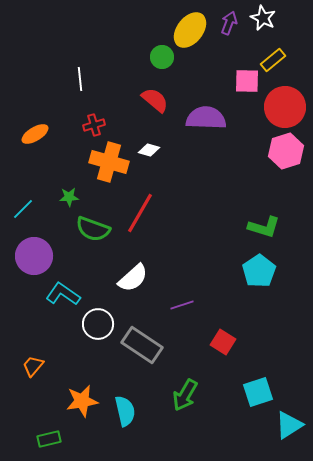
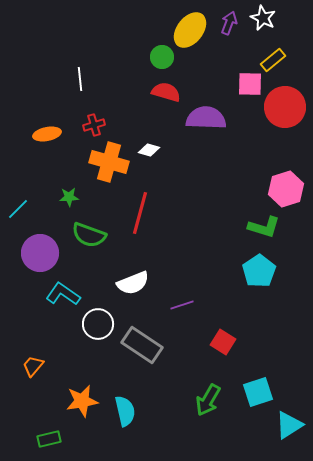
pink square: moved 3 px right, 3 px down
red semicircle: moved 11 px right, 8 px up; rotated 24 degrees counterclockwise
orange ellipse: moved 12 px right; rotated 20 degrees clockwise
pink hexagon: moved 38 px down
cyan line: moved 5 px left
red line: rotated 15 degrees counterclockwise
green semicircle: moved 4 px left, 6 px down
purple circle: moved 6 px right, 3 px up
white semicircle: moved 5 px down; rotated 20 degrees clockwise
green arrow: moved 23 px right, 5 px down
